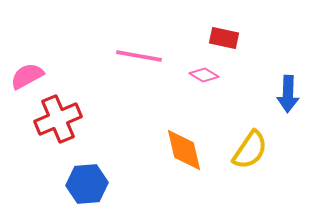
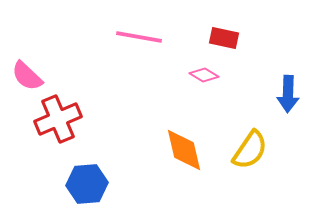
pink line: moved 19 px up
pink semicircle: rotated 108 degrees counterclockwise
